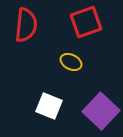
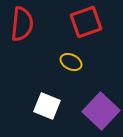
red semicircle: moved 4 px left, 1 px up
white square: moved 2 px left
